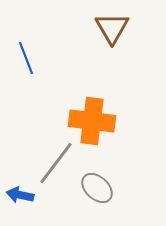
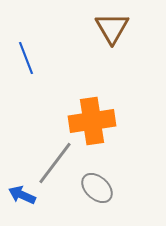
orange cross: rotated 15 degrees counterclockwise
gray line: moved 1 px left
blue arrow: moved 2 px right; rotated 12 degrees clockwise
